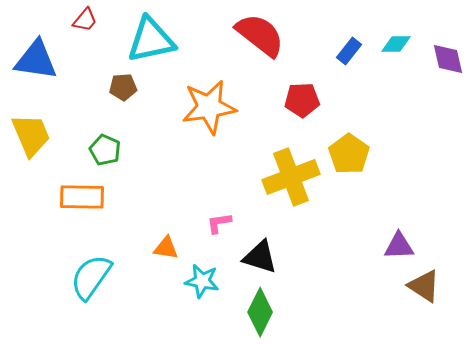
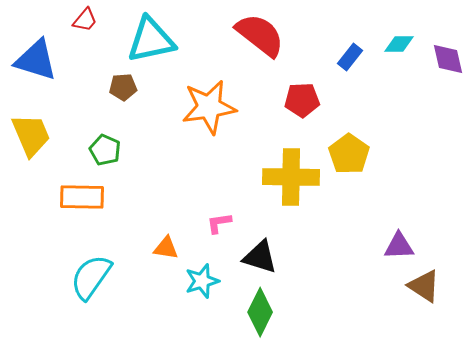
cyan diamond: moved 3 px right
blue rectangle: moved 1 px right, 6 px down
blue triangle: rotated 9 degrees clockwise
yellow cross: rotated 22 degrees clockwise
cyan star: rotated 28 degrees counterclockwise
